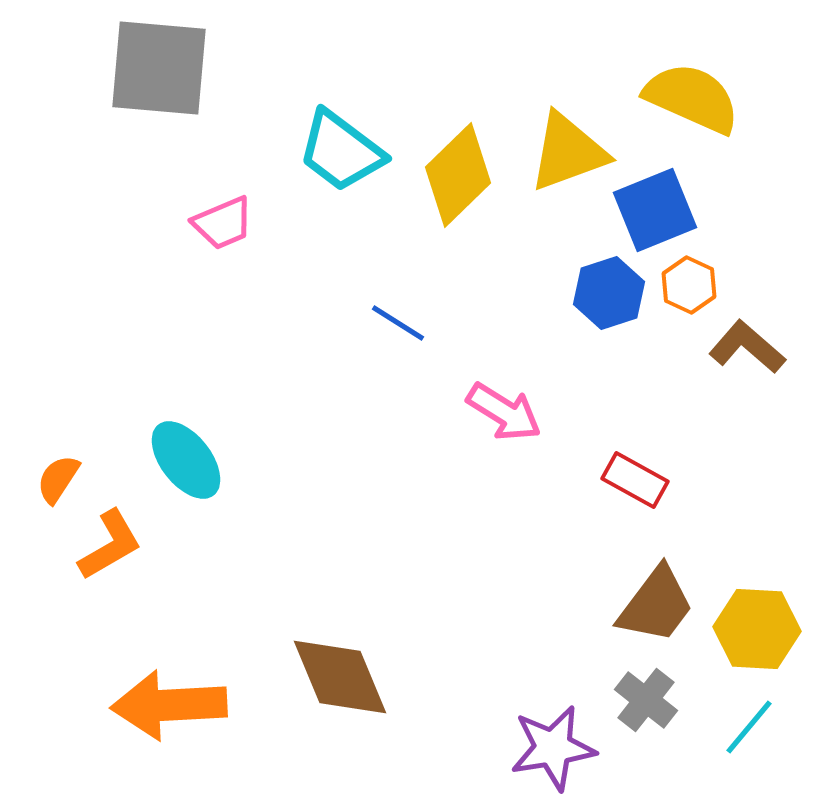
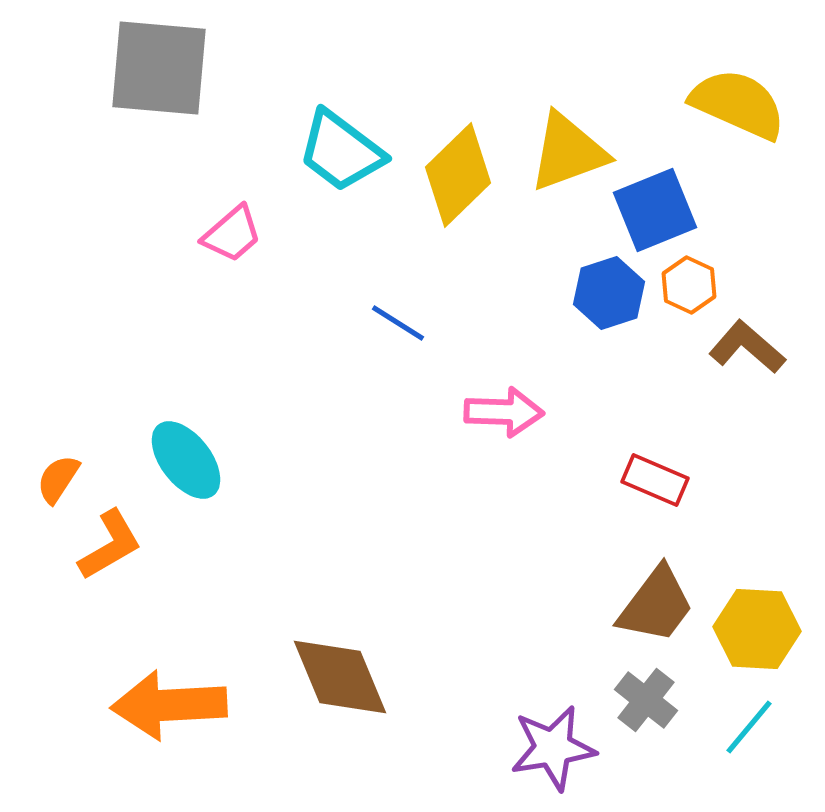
yellow semicircle: moved 46 px right, 6 px down
pink trapezoid: moved 9 px right, 11 px down; rotated 18 degrees counterclockwise
pink arrow: rotated 30 degrees counterclockwise
red rectangle: moved 20 px right; rotated 6 degrees counterclockwise
